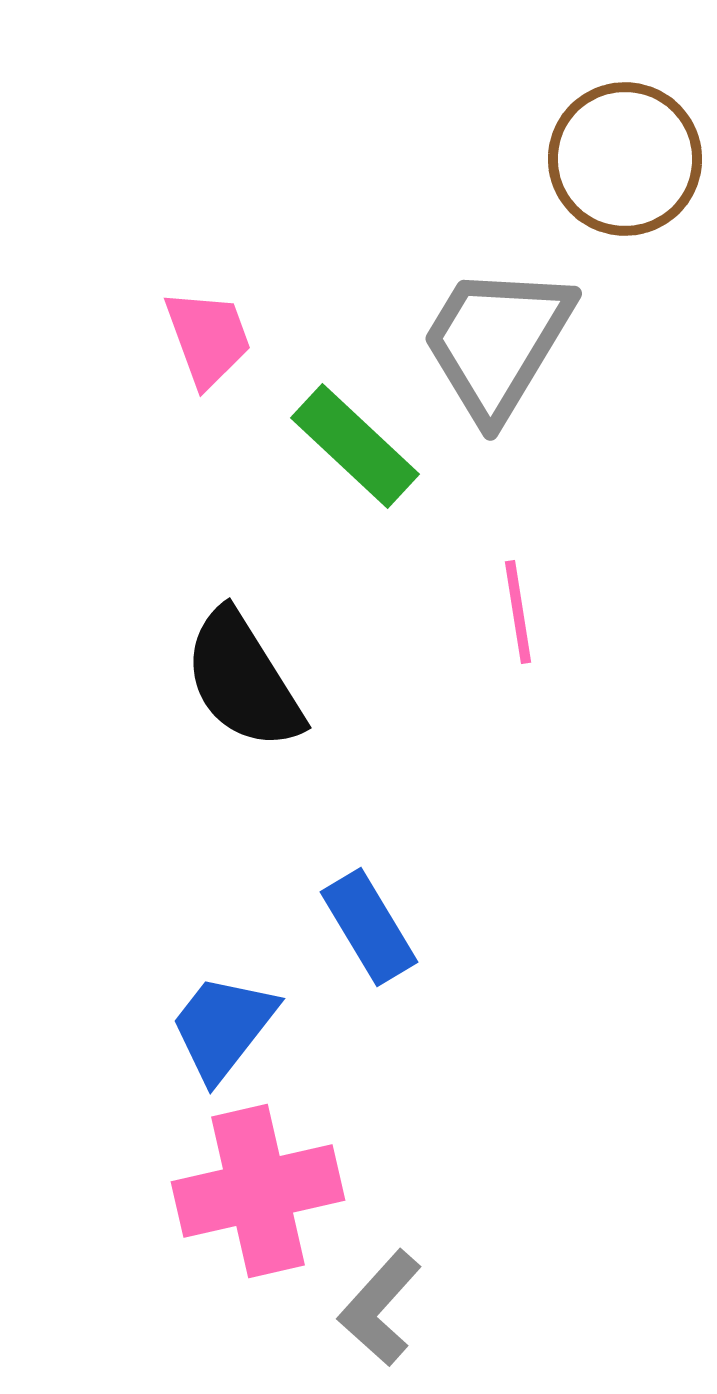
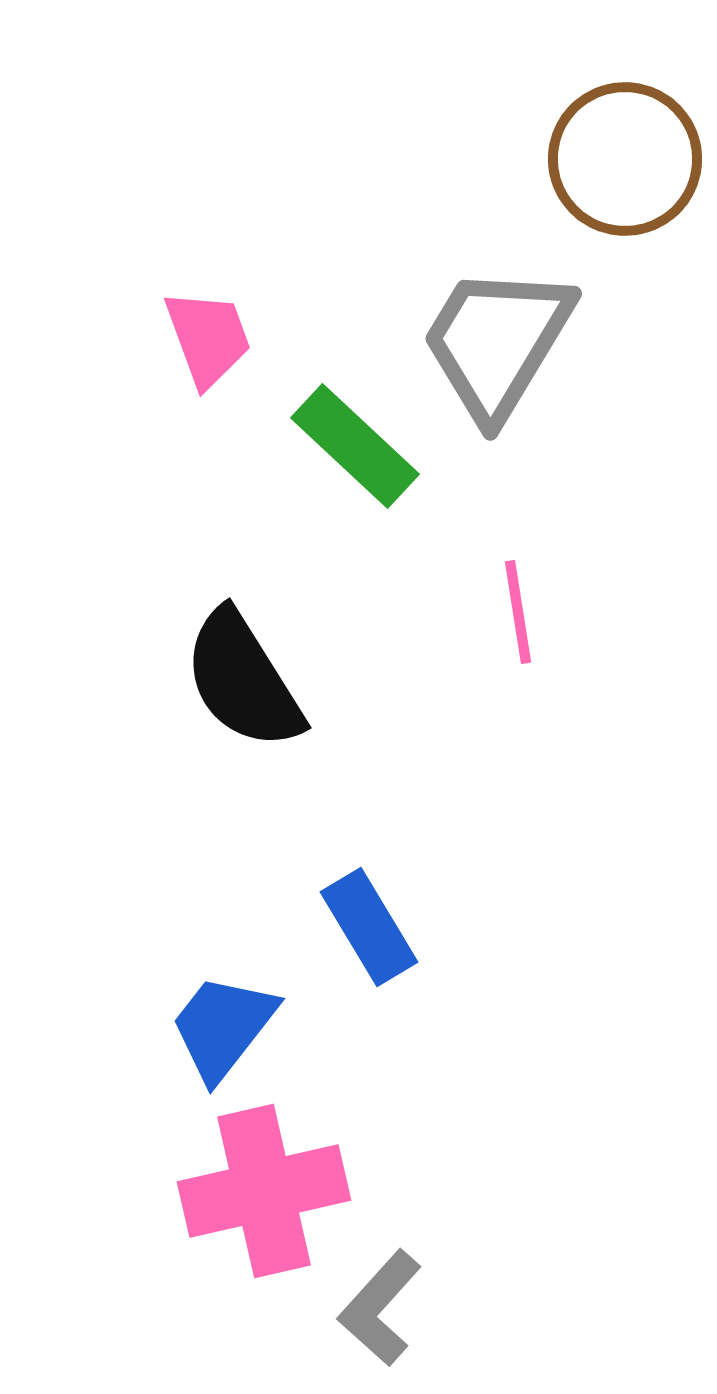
pink cross: moved 6 px right
